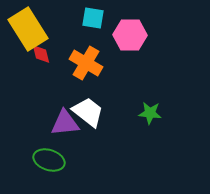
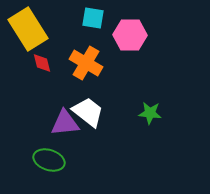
red diamond: moved 1 px right, 9 px down
